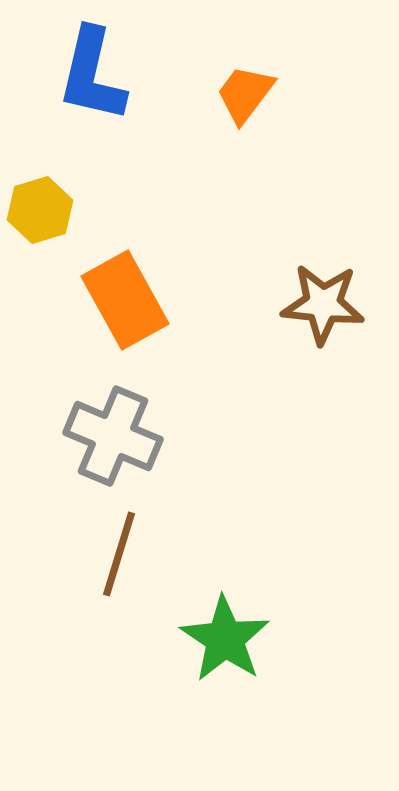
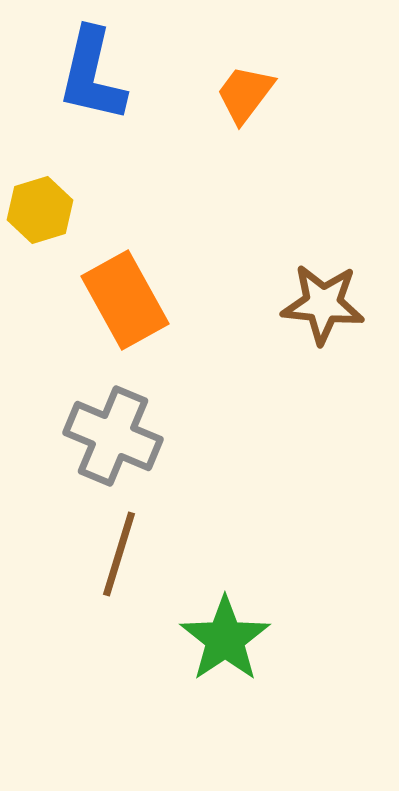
green star: rotated 4 degrees clockwise
